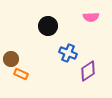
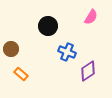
pink semicircle: rotated 56 degrees counterclockwise
blue cross: moved 1 px left, 1 px up
brown circle: moved 10 px up
orange rectangle: rotated 16 degrees clockwise
